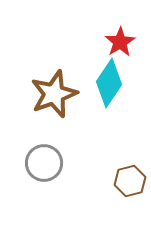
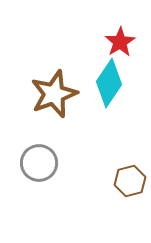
gray circle: moved 5 px left
